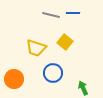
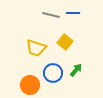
orange circle: moved 16 px right, 6 px down
green arrow: moved 7 px left, 18 px up; rotated 64 degrees clockwise
